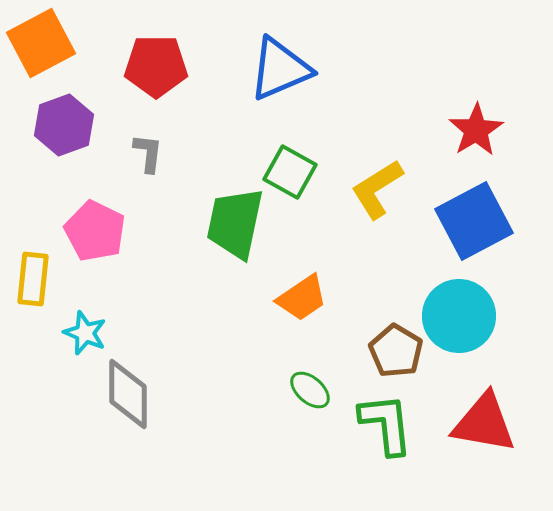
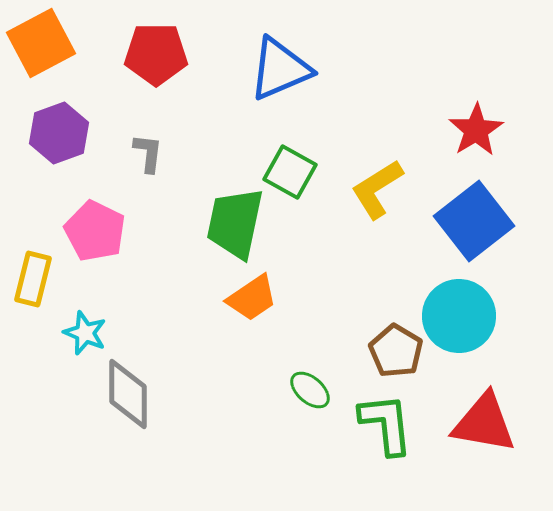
red pentagon: moved 12 px up
purple hexagon: moved 5 px left, 8 px down
blue square: rotated 10 degrees counterclockwise
yellow rectangle: rotated 8 degrees clockwise
orange trapezoid: moved 50 px left
